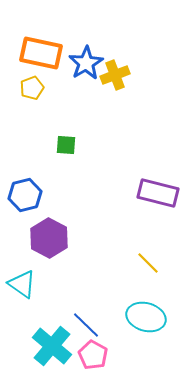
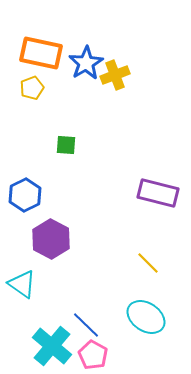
blue hexagon: rotated 12 degrees counterclockwise
purple hexagon: moved 2 px right, 1 px down
cyan ellipse: rotated 18 degrees clockwise
